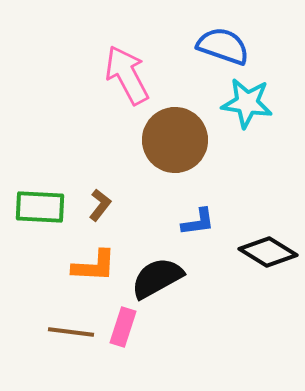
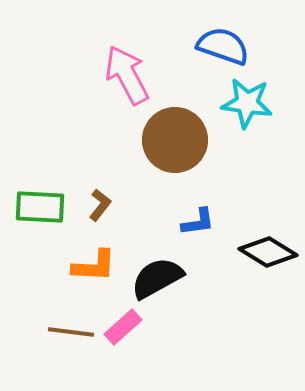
pink rectangle: rotated 30 degrees clockwise
